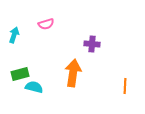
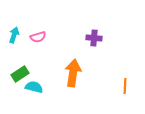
pink semicircle: moved 8 px left, 13 px down
purple cross: moved 2 px right, 6 px up
green rectangle: rotated 18 degrees counterclockwise
